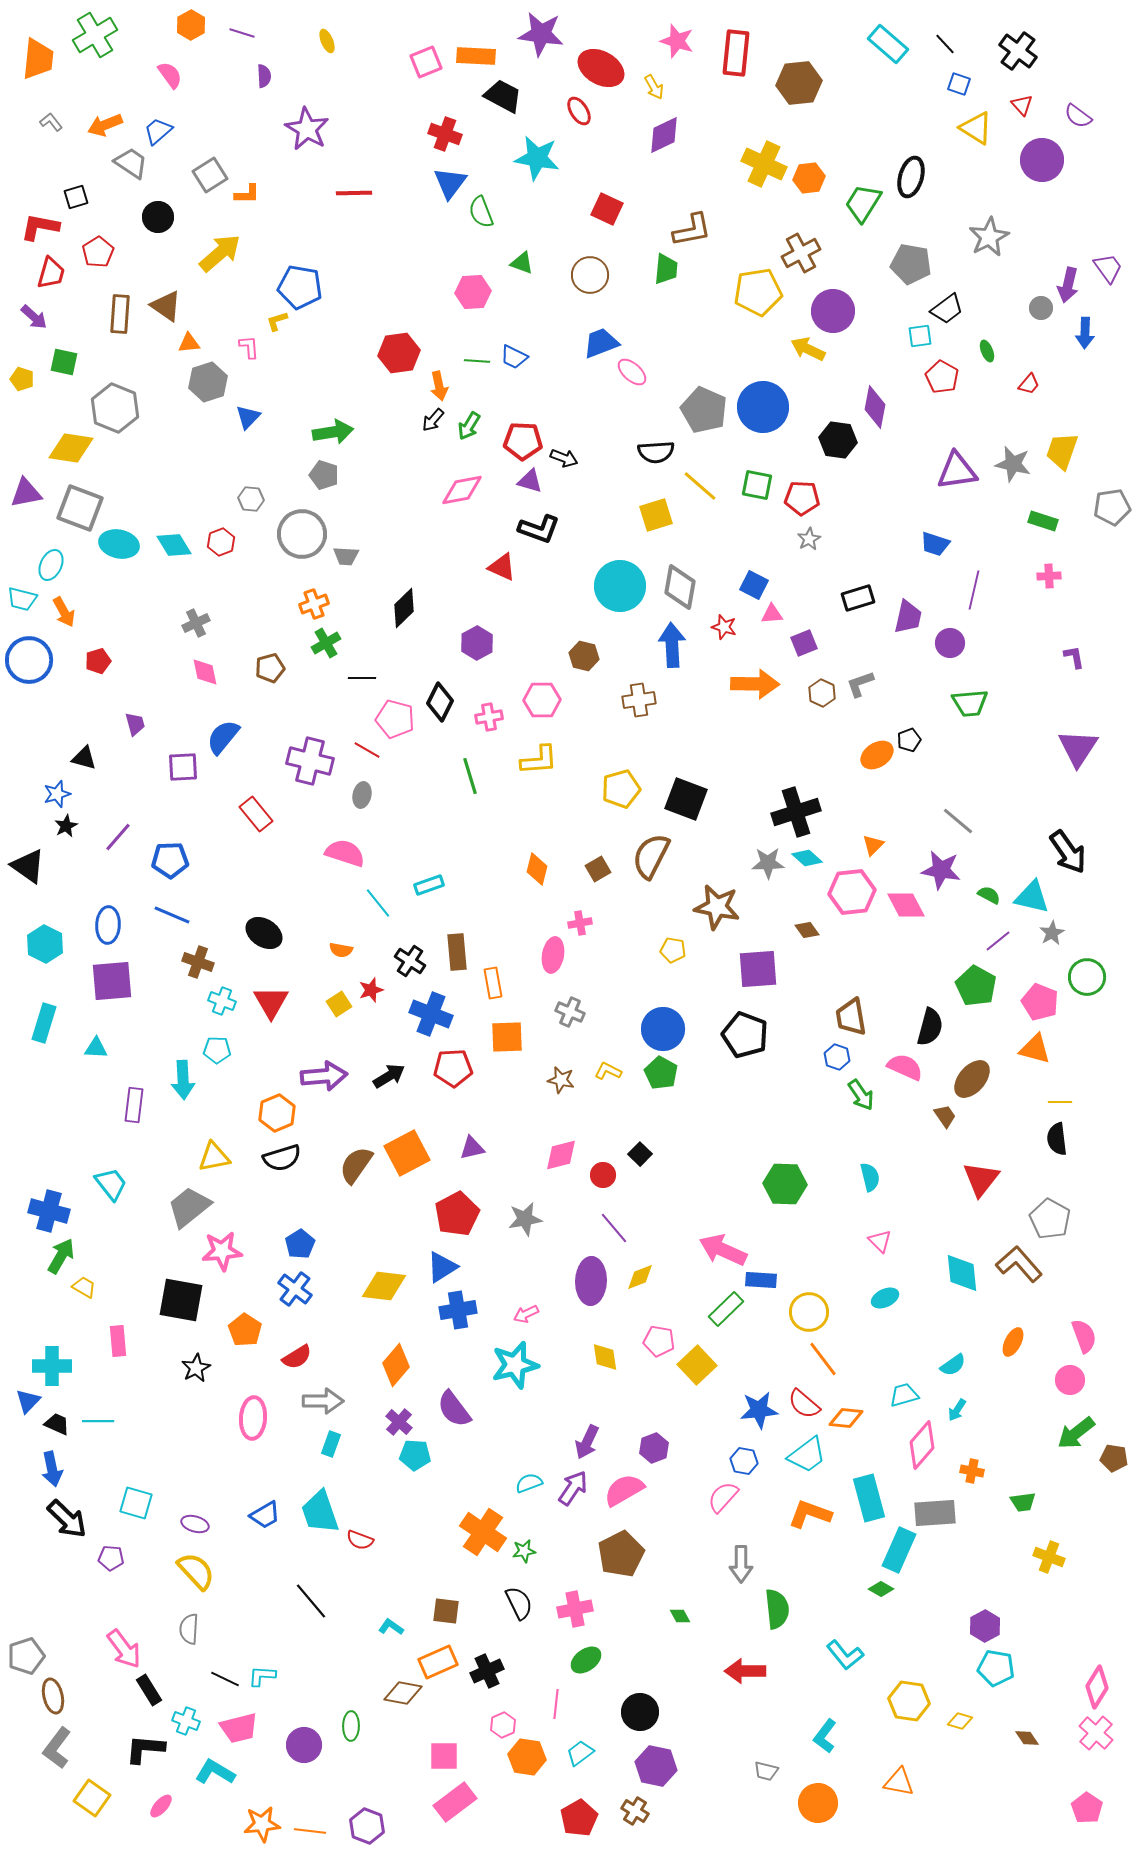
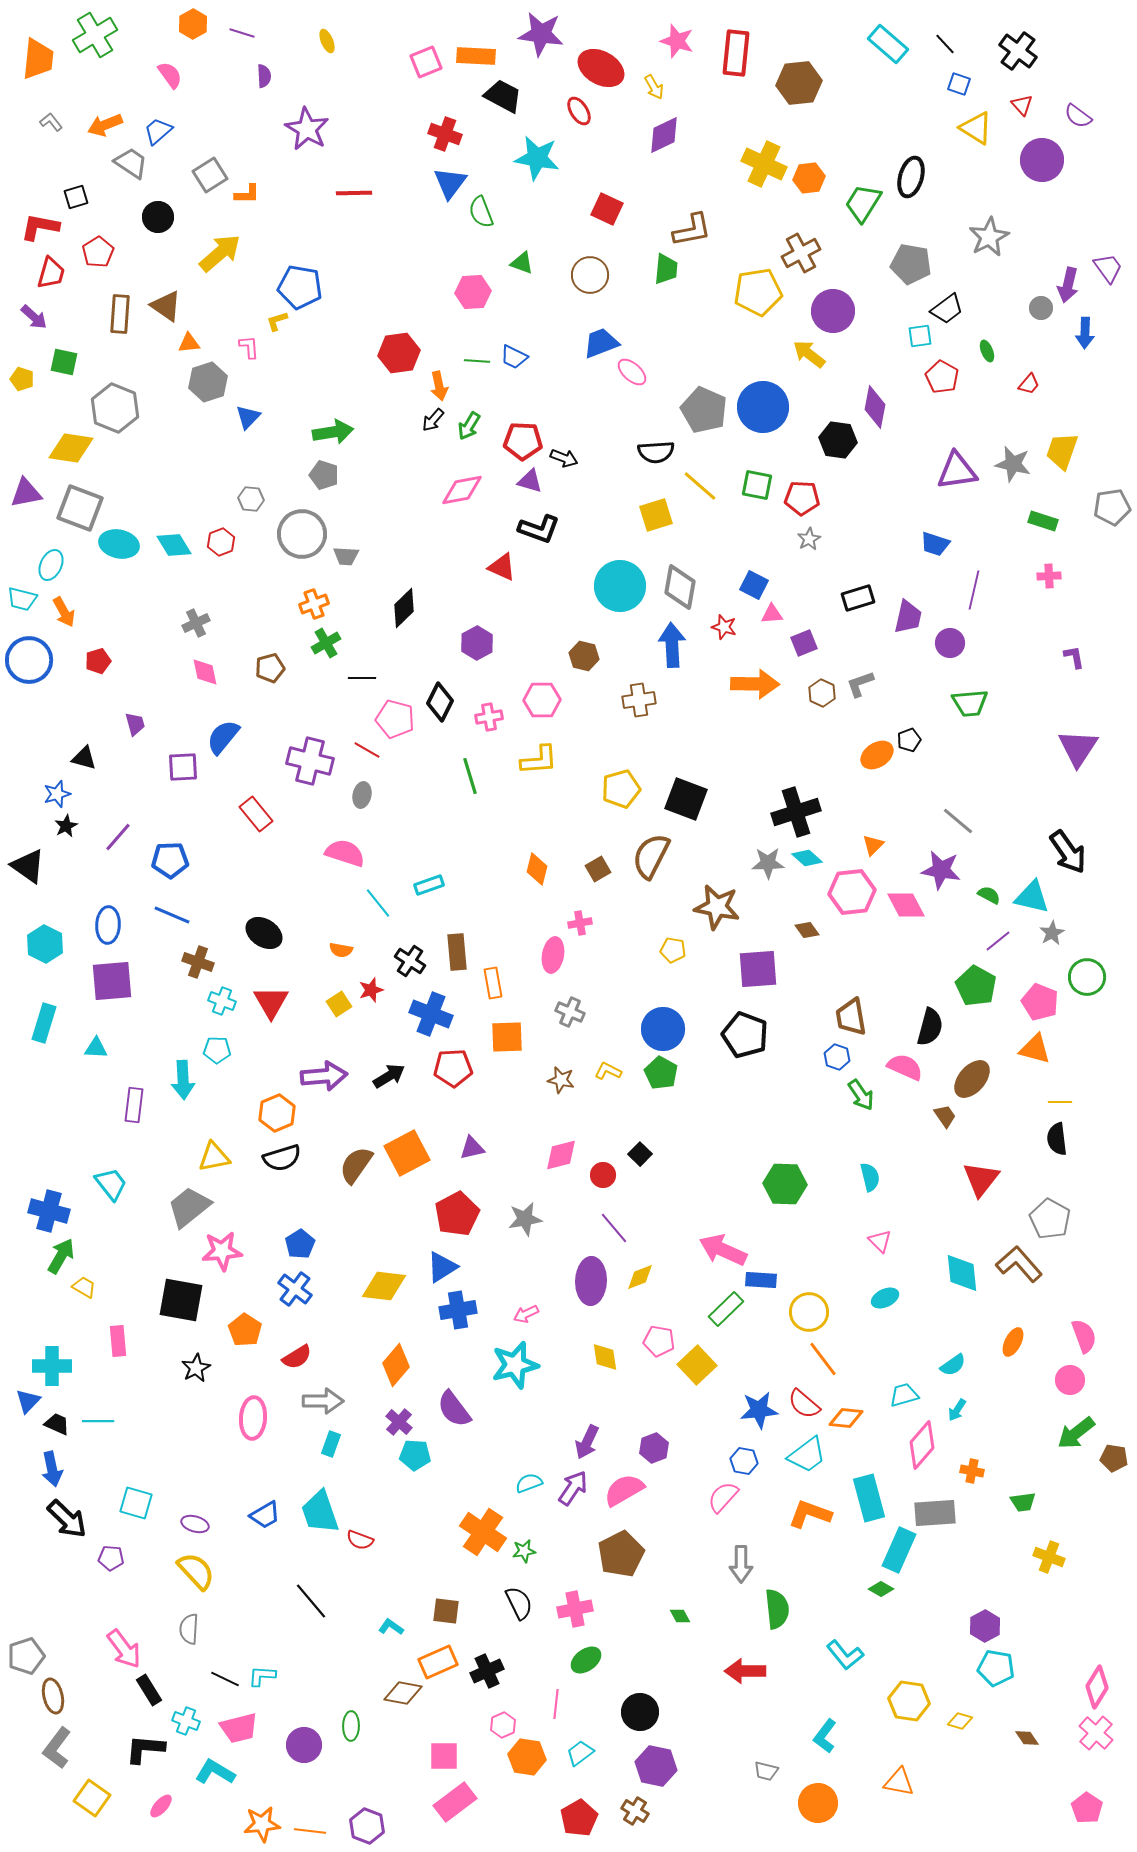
orange hexagon at (191, 25): moved 2 px right, 1 px up
yellow arrow at (808, 349): moved 1 px right, 5 px down; rotated 12 degrees clockwise
